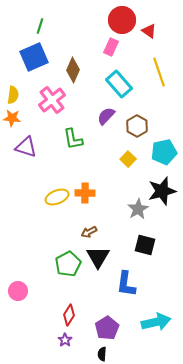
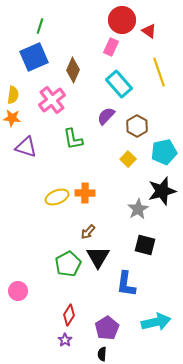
brown arrow: moved 1 px left; rotated 21 degrees counterclockwise
